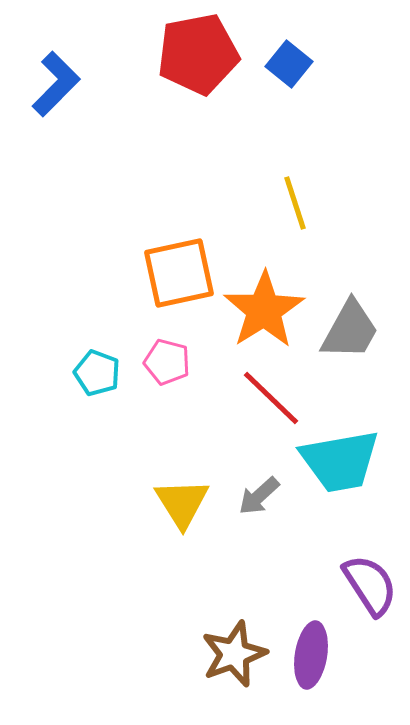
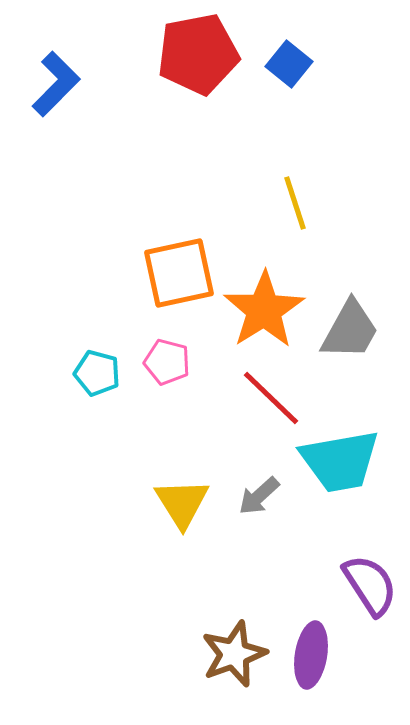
cyan pentagon: rotated 6 degrees counterclockwise
